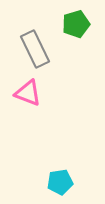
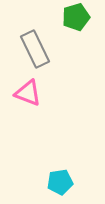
green pentagon: moved 7 px up
